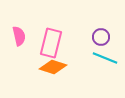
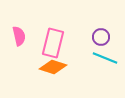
pink rectangle: moved 2 px right
